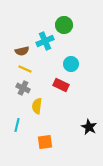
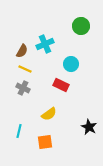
green circle: moved 17 px right, 1 px down
cyan cross: moved 3 px down
brown semicircle: rotated 48 degrees counterclockwise
yellow semicircle: moved 12 px right, 8 px down; rotated 133 degrees counterclockwise
cyan line: moved 2 px right, 6 px down
